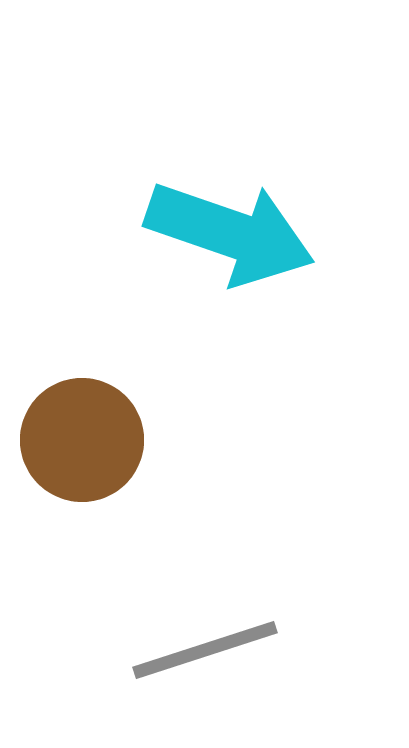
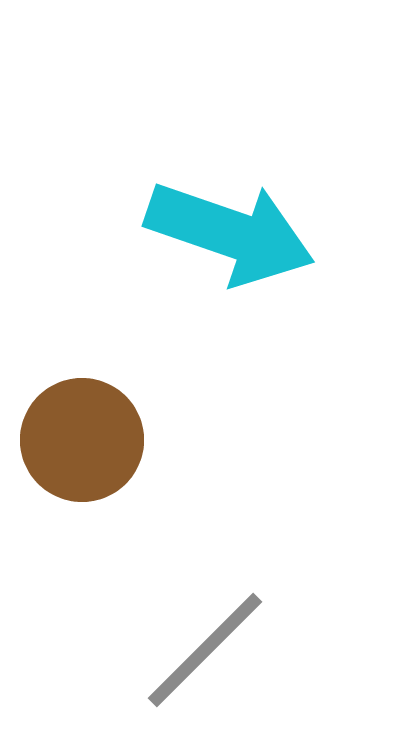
gray line: rotated 27 degrees counterclockwise
